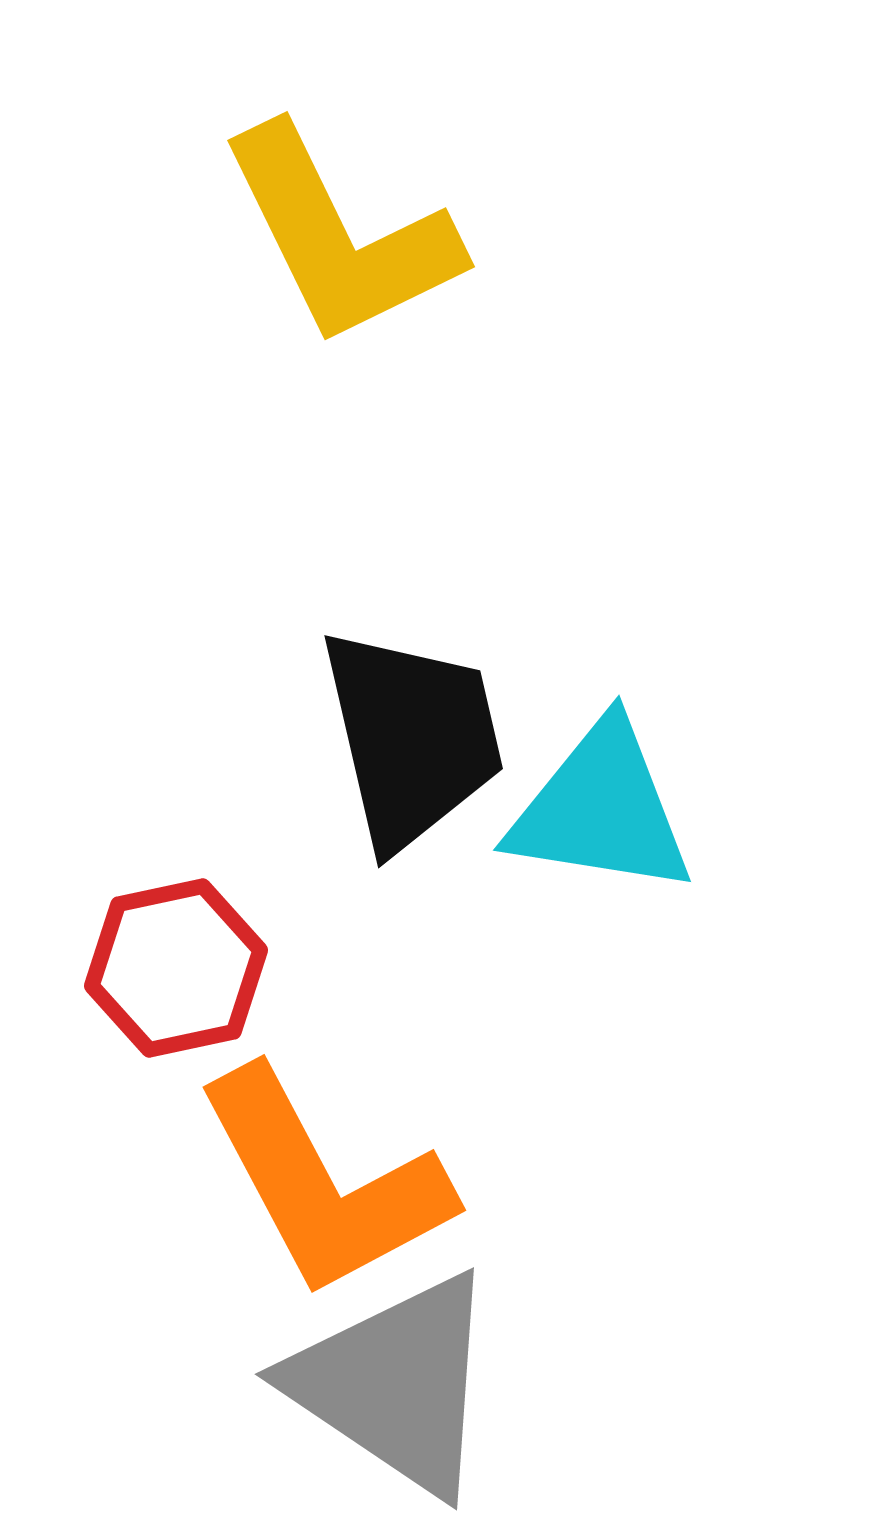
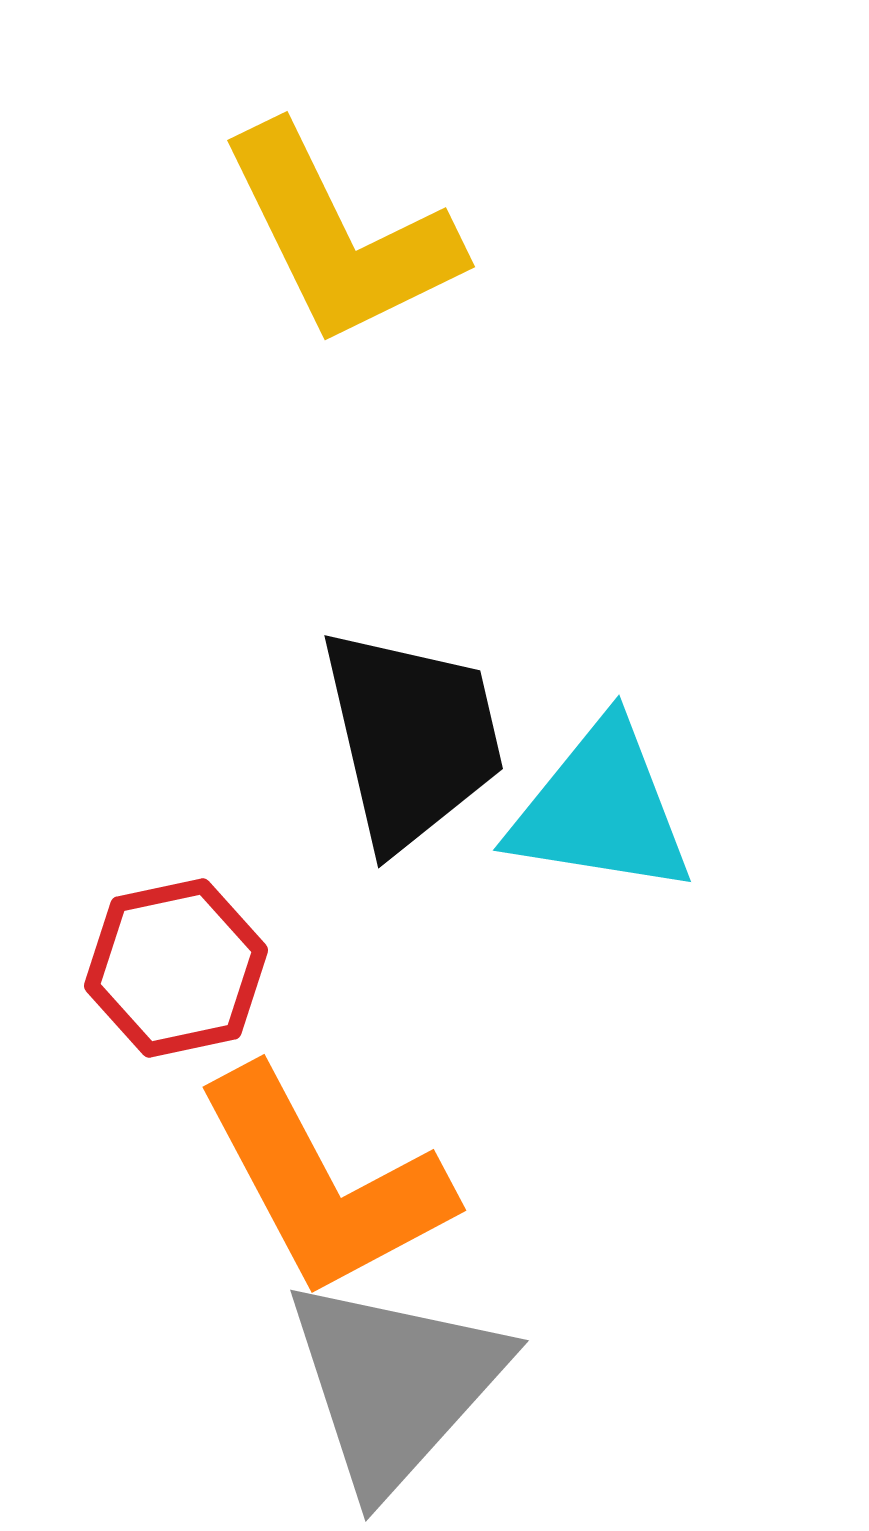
gray triangle: rotated 38 degrees clockwise
